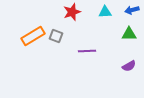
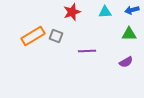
purple semicircle: moved 3 px left, 4 px up
